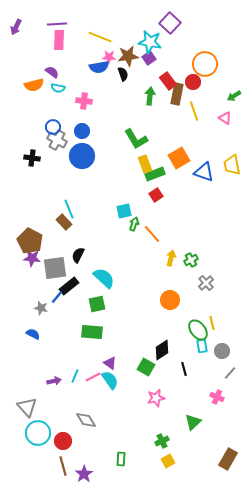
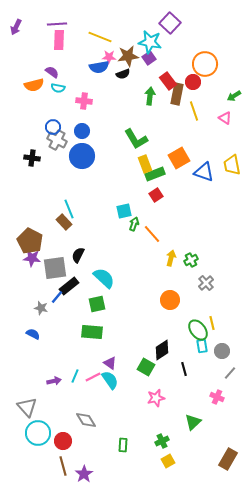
black semicircle at (123, 74): rotated 88 degrees clockwise
green rectangle at (121, 459): moved 2 px right, 14 px up
